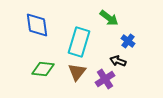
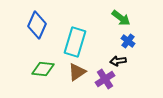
green arrow: moved 12 px right
blue diamond: rotated 32 degrees clockwise
cyan rectangle: moved 4 px left
black arrow: rotated 28 degrees counterclockwise
brown triangle: rotated 18 degrees clockwise
